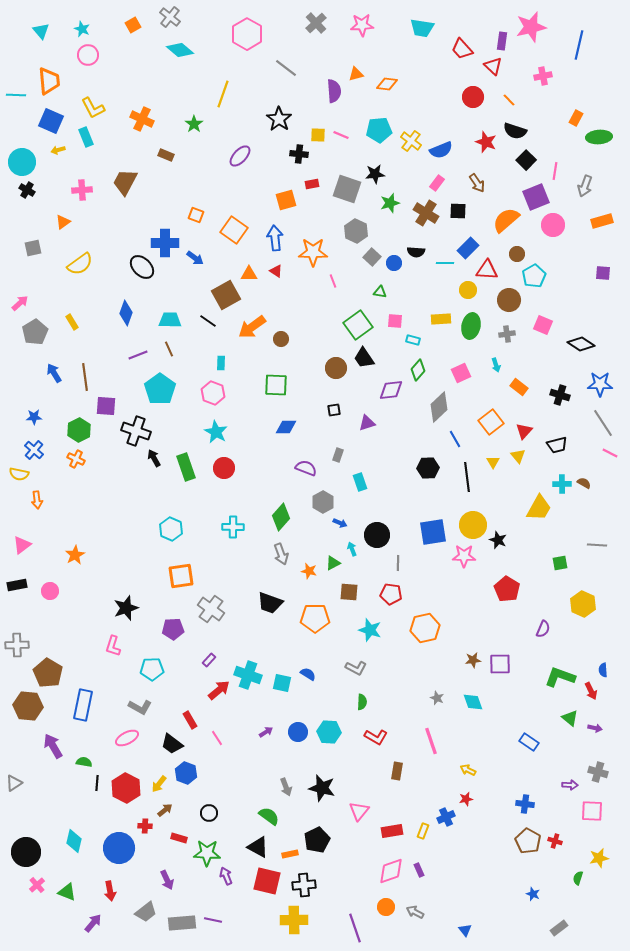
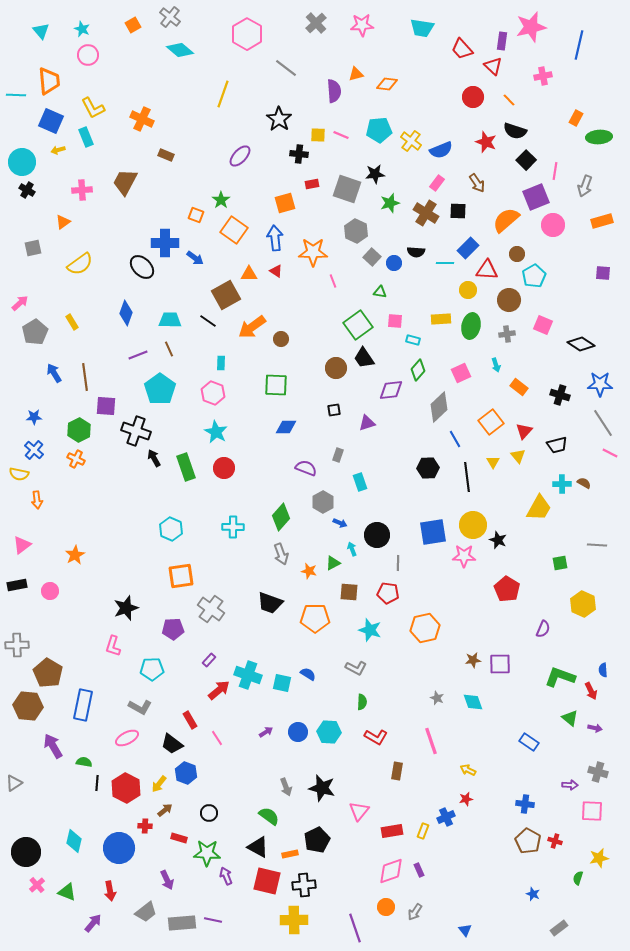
green star at (194, 124): moved 27 px right, 76 px down
orange square at (286, 200): moved 1 px left, 3 px down
red pentagon at (391, 594): moved 3 px left, 1 px up
gray arrow at (415, 912): rotated 84 degrees counterclockwise
